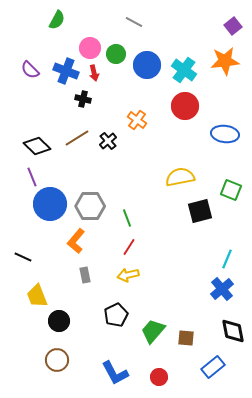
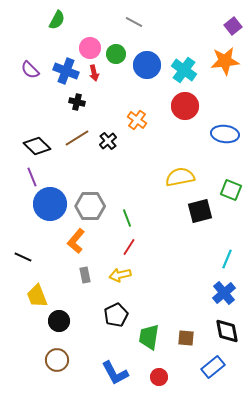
black cross at (83, 99): moved 6 px left, 3 px down
yellow arrow at (128, 275): moved 8 px left
blue cross at (222, 289): moved 2 px right, 4 px down
green trapezoid at (153, 331): moved 4 px left, 6 px down; rotated 32 degrees counterclockwise
black diamond at (233, 331): moved 6 px left
